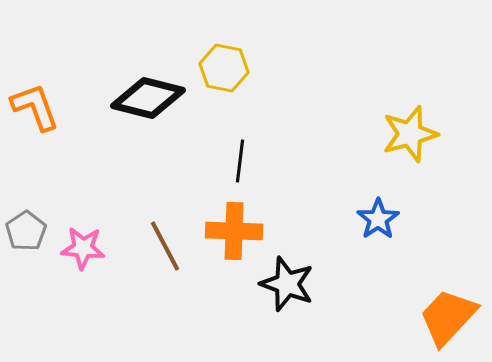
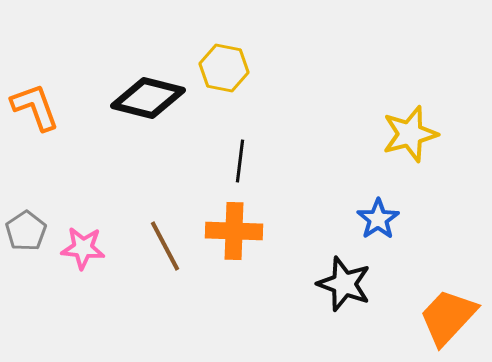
black star: moved 57 px right
